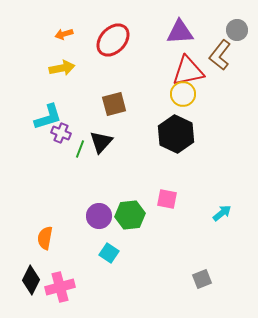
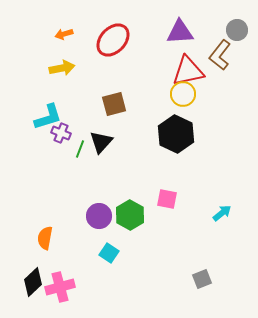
green hexagon: rotated 24 degrees counterclockwise
black diamond: moved 2 px right, 2 px down; rotated 20 degrees clockwise
